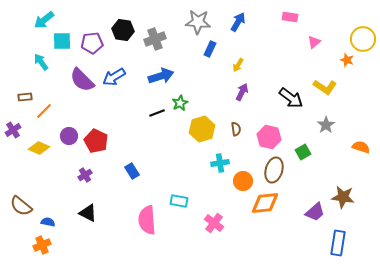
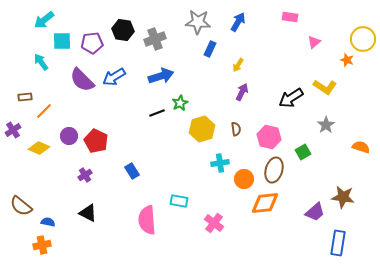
black arrow at (291, 98): rotated 110 degrees clockwise
orange circle at (243, 181): moved 1 px right, 2 px up
orange cross at (42, 245): rotated 12 degrees clockwise
